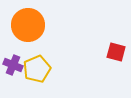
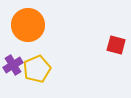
red square: moved 7 px up
purple cross: rotated 36 degrees clockwise
